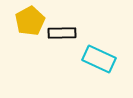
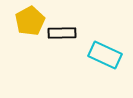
cyan rectangle: moved 6 px right, 4 px up
